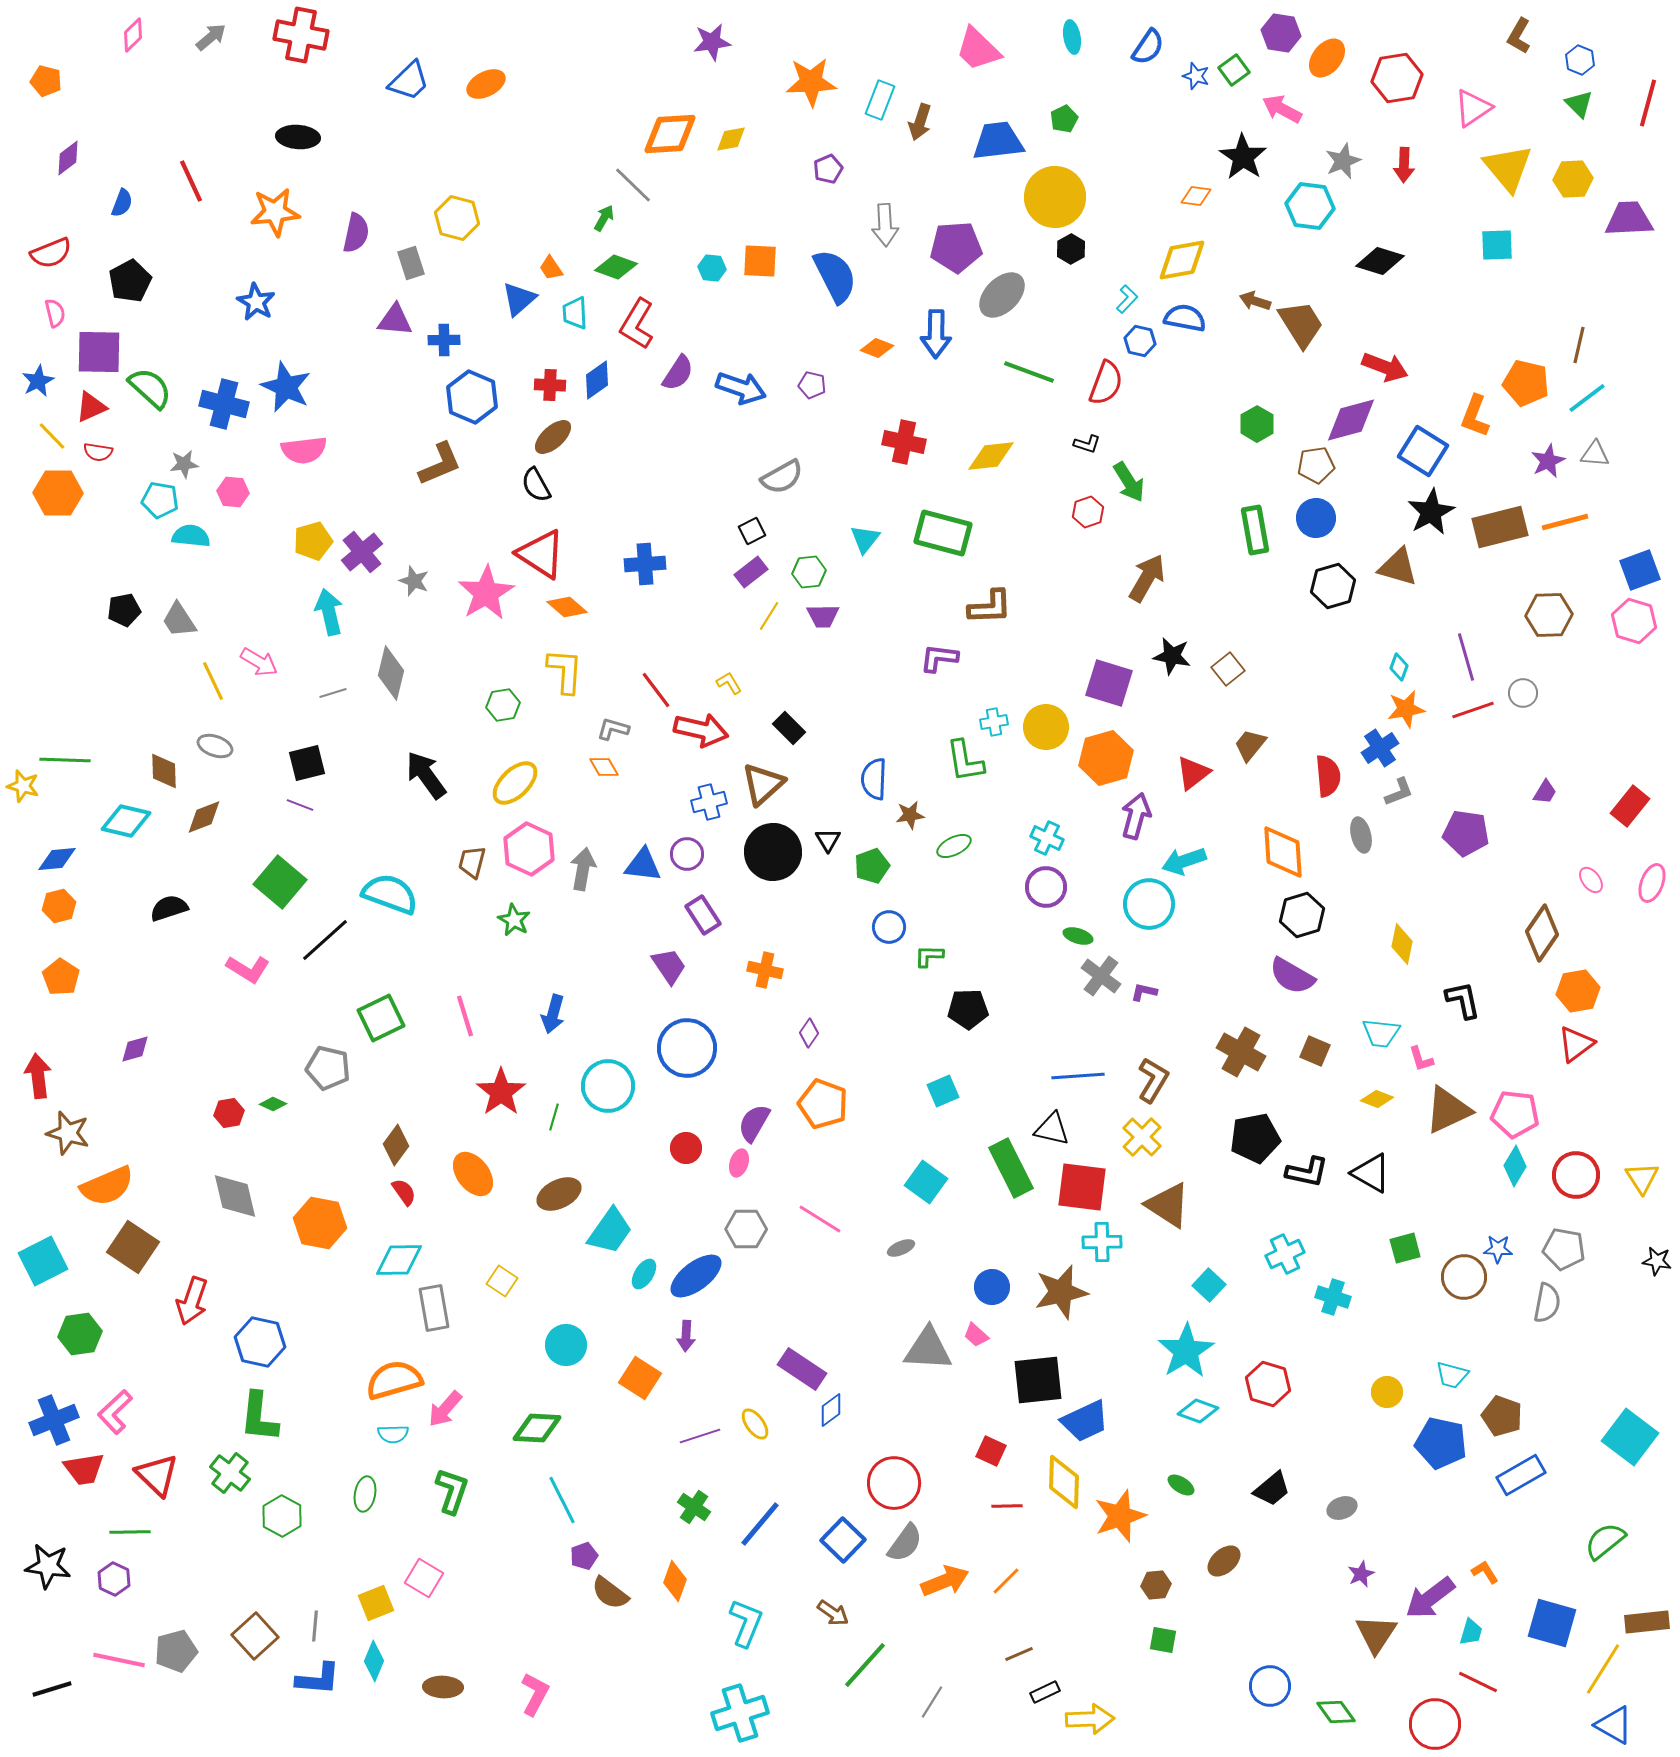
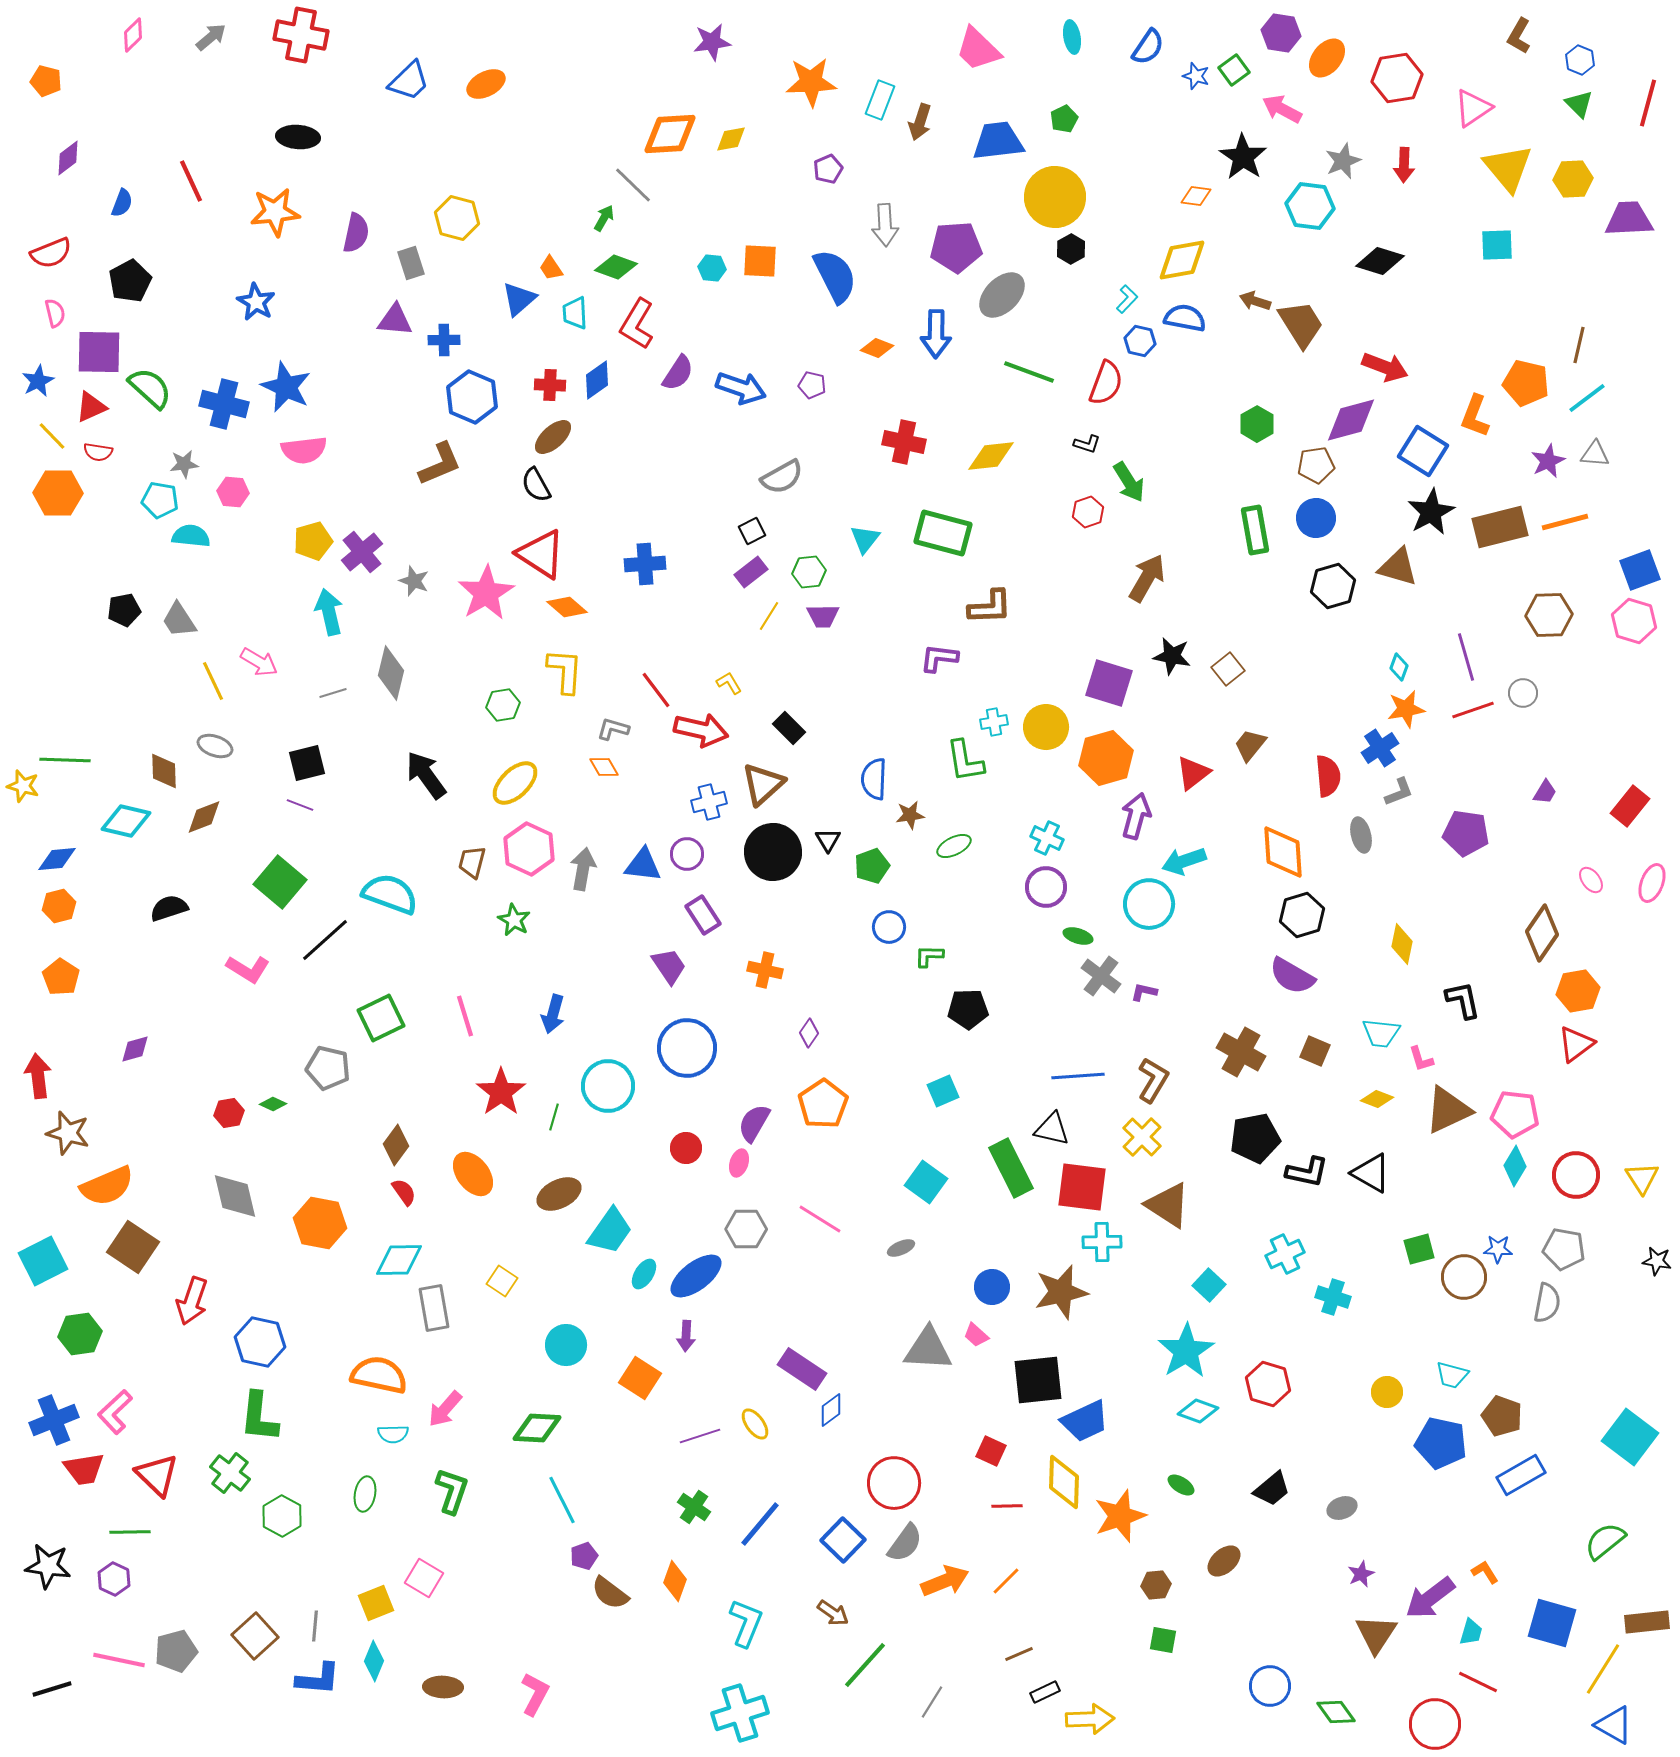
orange pentagon at (823, 1104): rotated 18 degrees clockwise
green square at (1405, 1248): moved 14 px right, 1 px down
orange semicircle at (394, 1380): moved 15 px left, 5 px up; rotated 28 degrees clockwise
